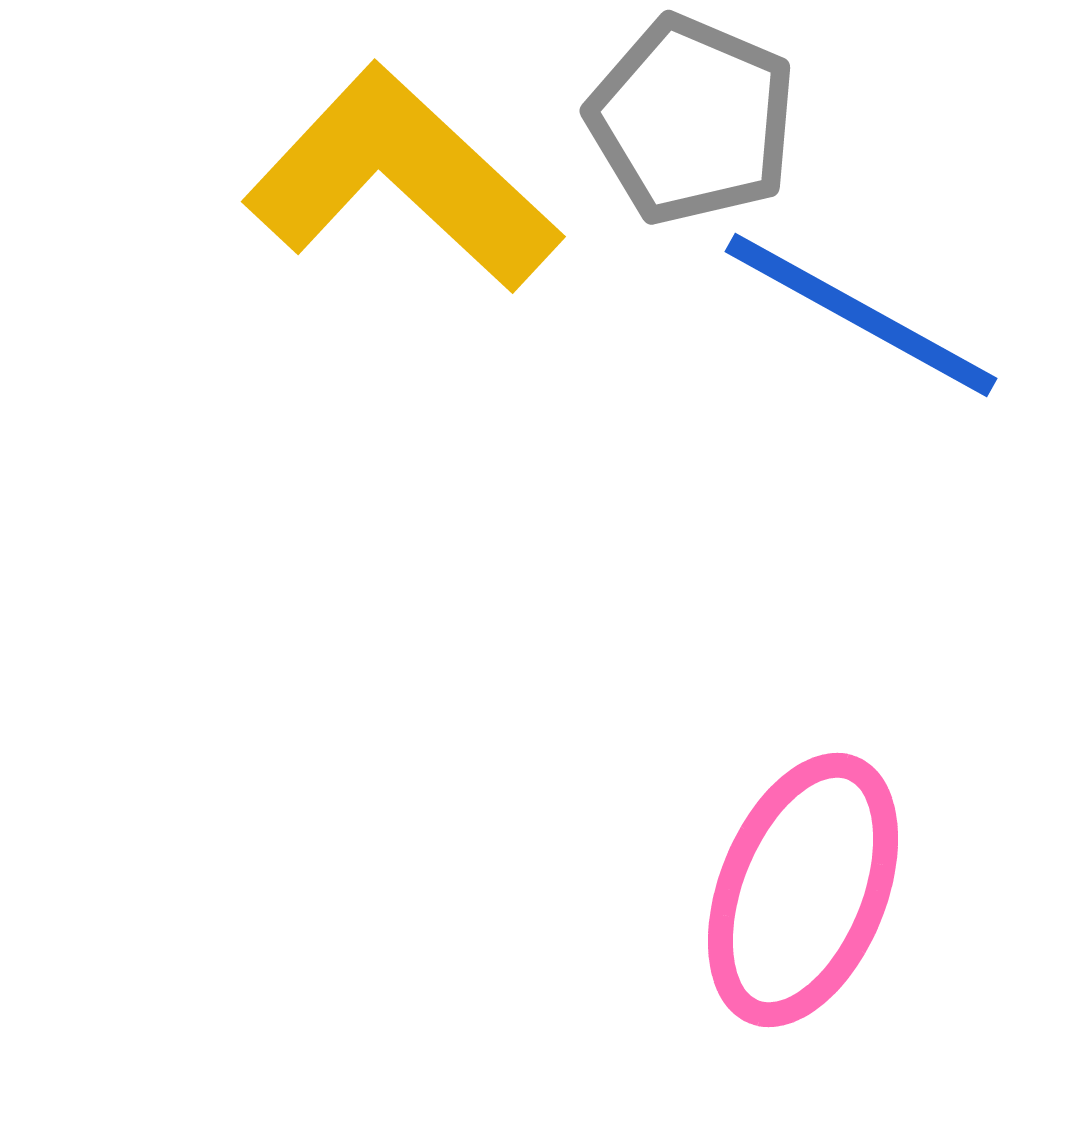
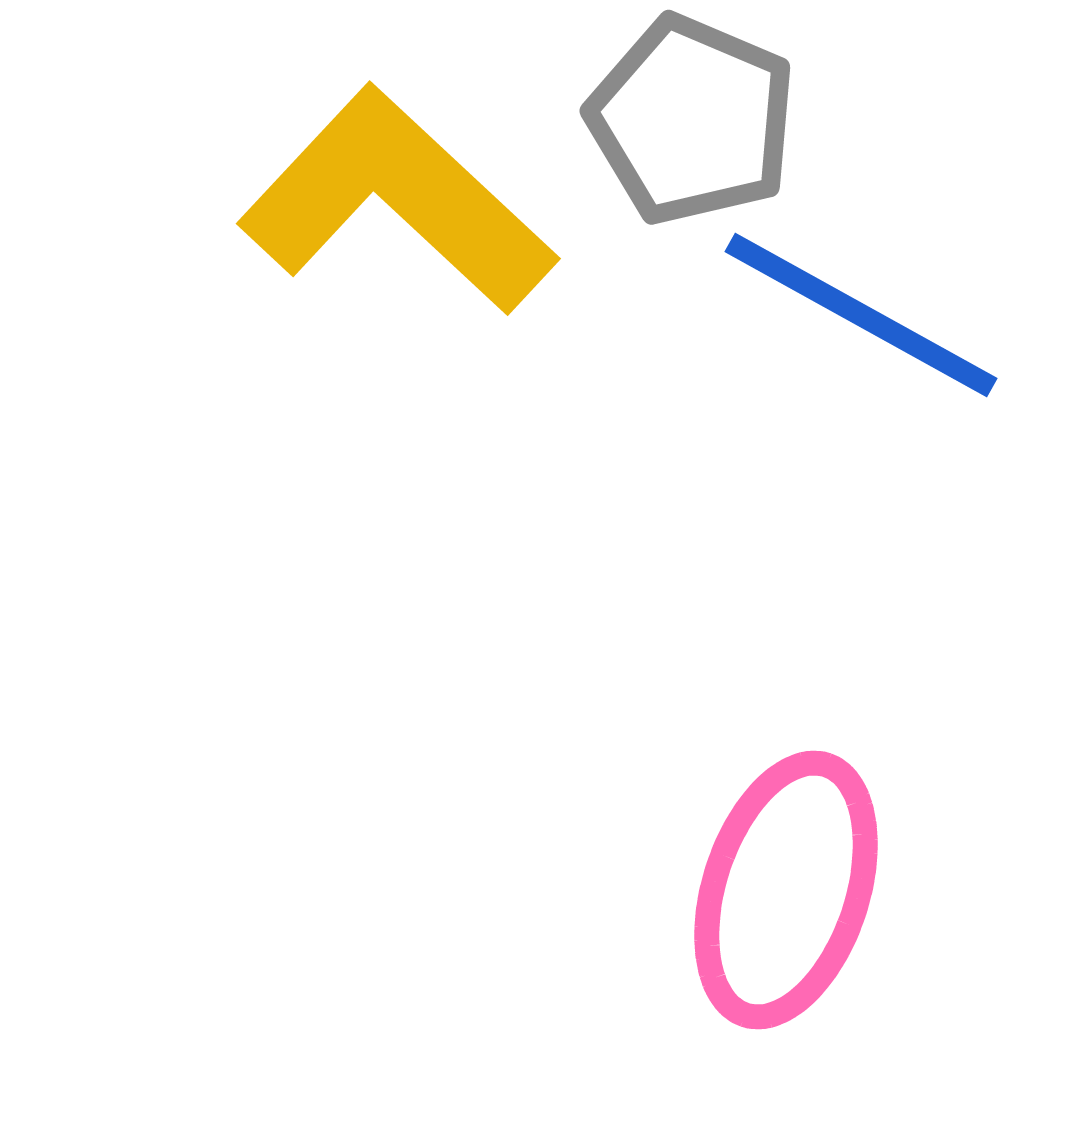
yellow L-shape: moved 5 px left, 22 px down
pink ellipse: moved 17 px left; rotated 4 degrees counterclockwise
